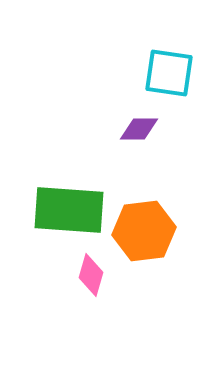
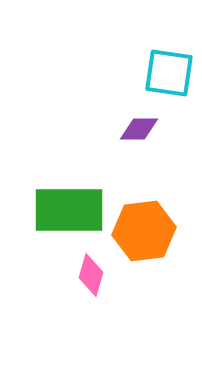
green rectangle: rotated 4 degrees counterclockwise
